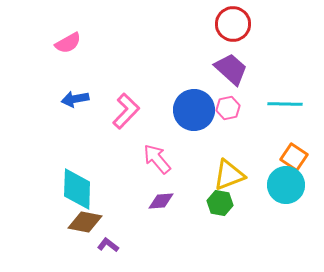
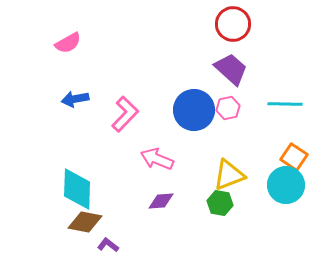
pink L-shape: moved 1 px left, 3 px down
pink arrow: rotated 28 degrees counterclockwise
